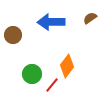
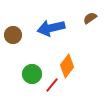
blue arrow: moved 6 px down; rotated 12 degrees counterclockwise
